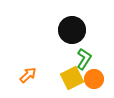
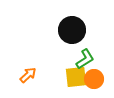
green L-shape: moved 1 px right; rotated 25 degrees clockwise
yellow square: moved 4 px right, 1 px up; rotated 20 degrees clockwise
